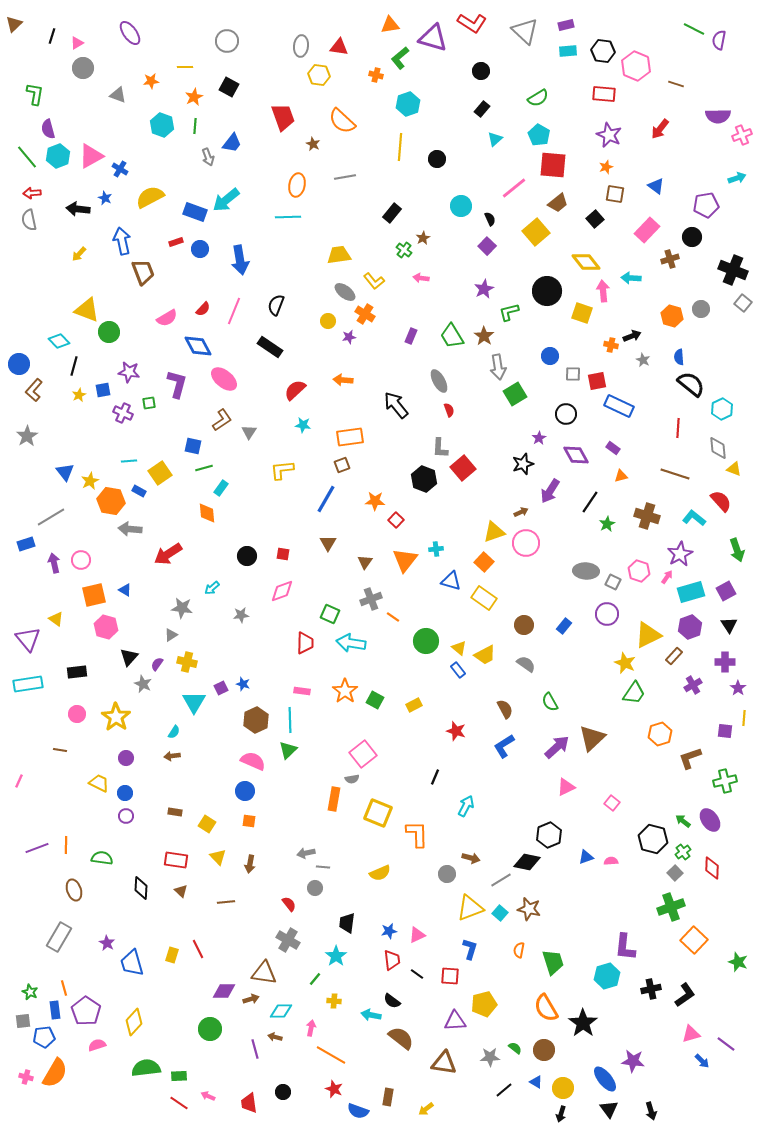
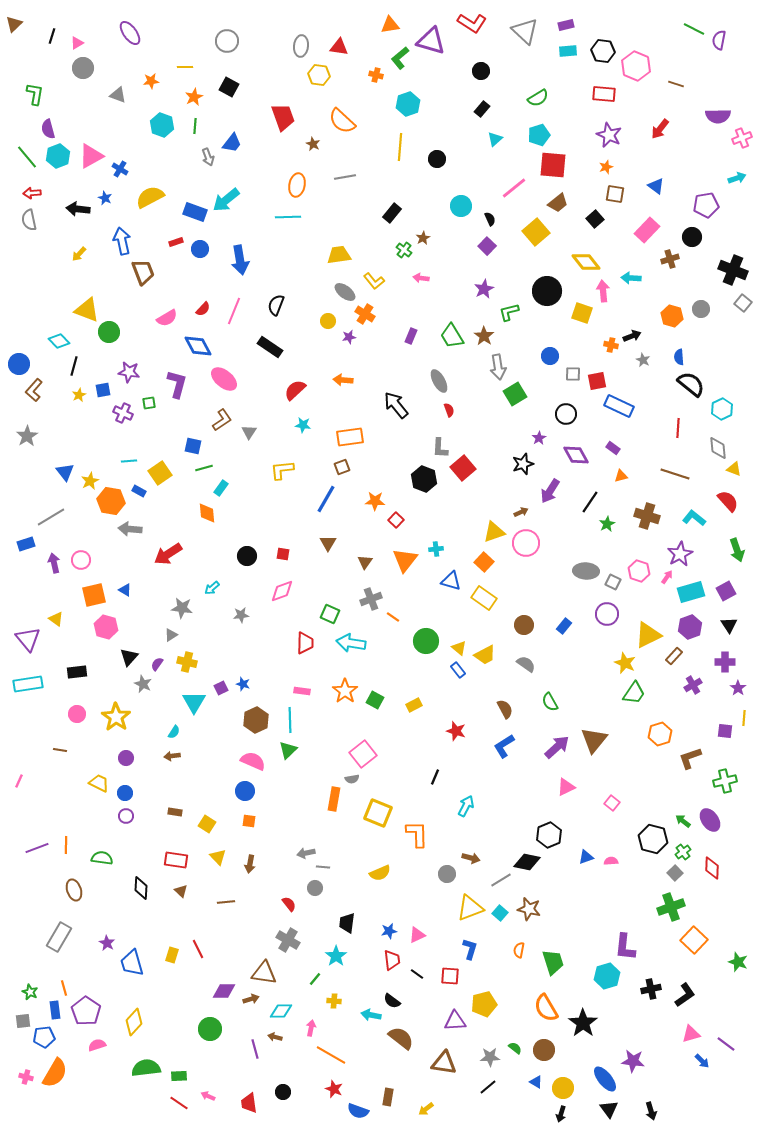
purple triangle at (433, 38): moved 2 px left, 3 px down
cyan pentagon at (539, 135): rotated 25 degrees clockwise
pink cross at (742, 135): moved 3 px down
brown square at (342, 465): moved 2 px down
red semicircle at (721, 501): moved 7 px right
brown triangle at (592, 738): moved 2 px right, 2 px down; rotated 8 degrees counterclockwise
black line at (504, 1090): moved 16 px left, 3 px up
